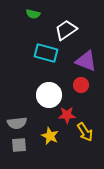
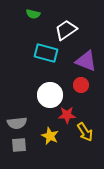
white circle: moved 1 px right
